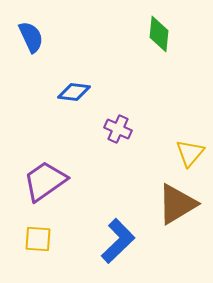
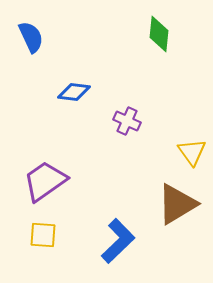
purple cross: moved 9 px right, 8 px up
yellow triangle: moved 2 px right, 1 px up; rotated 16 degrees counterclockwise
yellow square: moved 5 px right, 4 px up
